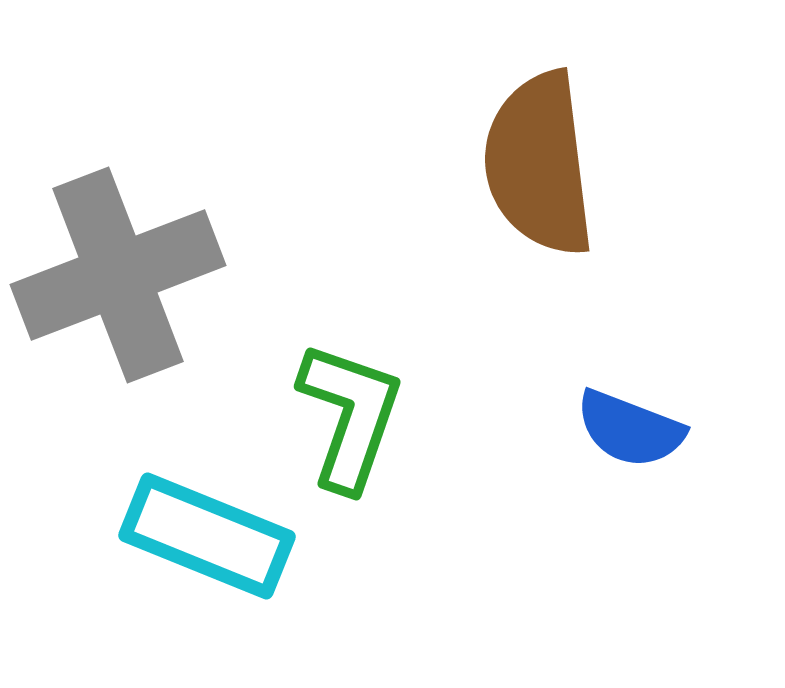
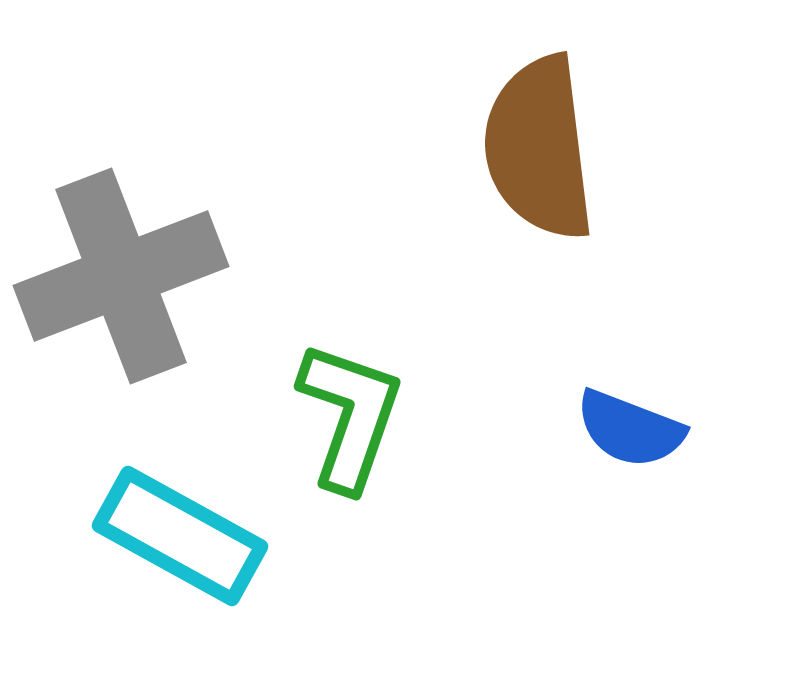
brown semicircle: moved 16 px up
gray cross: moved 3 px right, 1 px down
cyan rectangle: moved 27 px left; rotated 7 degrees clockwise
